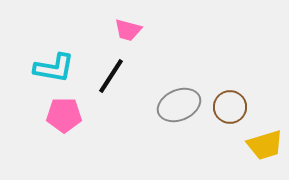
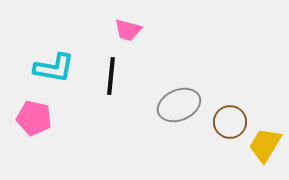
black line: rotated 27 degrees counterclockwise
brown circle: moved 15 px down
pink pentagon: moved 30 px left, 3 px down; rotated 12 degrees clockwise
yellow trapezoid: rotated 138 degrees clockwise
